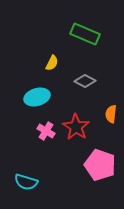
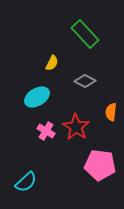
green rectangle: rotated 24 degrees clockwise
cyan ellipse: rotated 15 degrees counterclockwise
orange semicircle: moved 2 px up
pink pentagon: rotated 12 degrees counterclockwise
cyan semicircle: rotated 60 degrees counterclockwise
